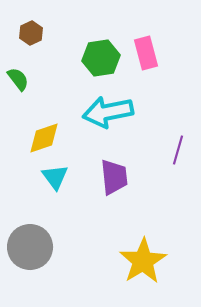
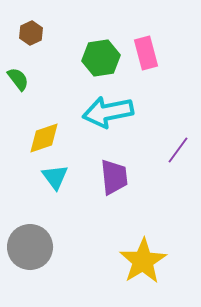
purple line: rotated 20 degrees clockwise
